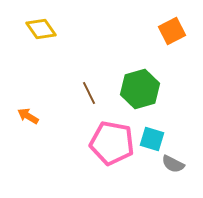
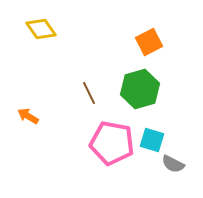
orange square: moved 23 px left, 11 px down
cyan square: moved 1 px down
